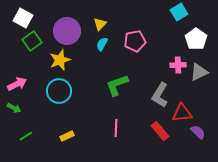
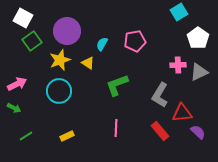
yellow triangle: moved 12 px left, 39 px down; rotated 40 degrees counterclockwise
white pentagon: moved 2 px right, 1 px up
